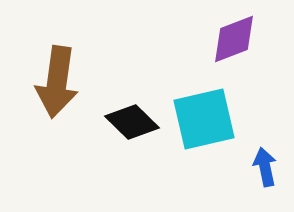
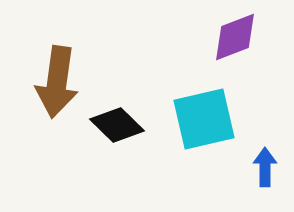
purple diamond: moved 1 px right, 2 px up
black diamond: moved 15 px left, 3 px down
blue arrow: rotated 12 degrees clockwise
